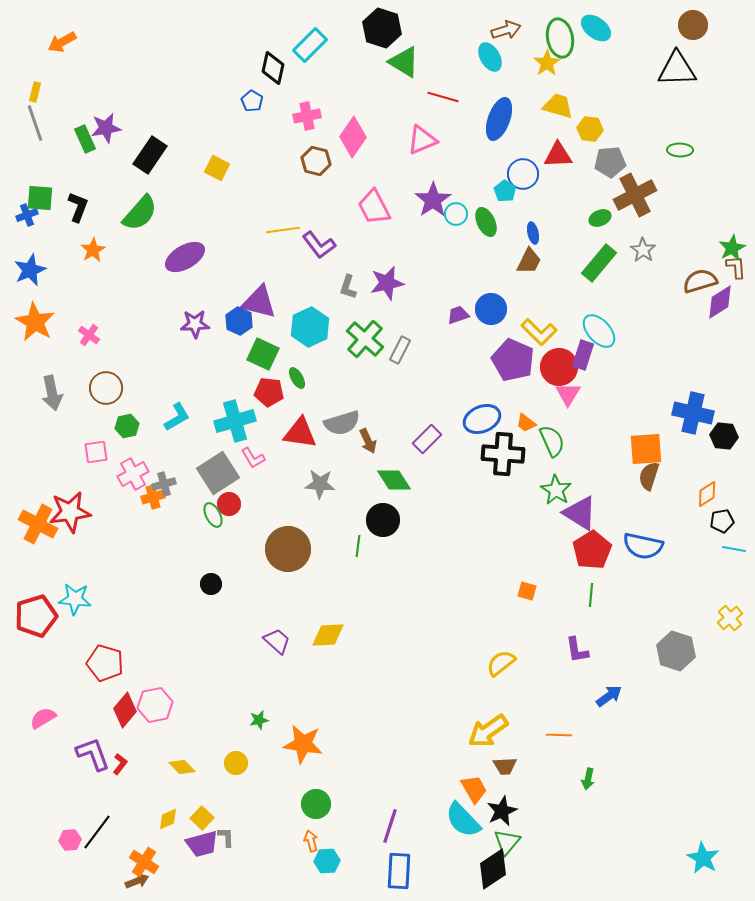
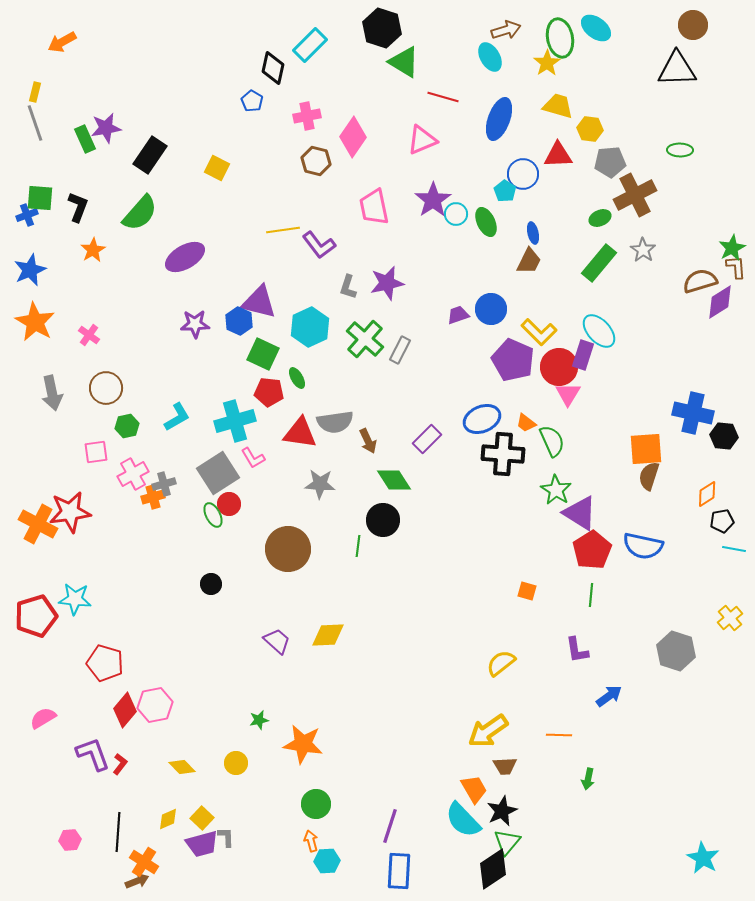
pink trapezoid at (374, 207): rotated 15 degrees clockwise
gray semicircle at (342, 423): moved 7 px left, 1 px up; rotated 9 degrees clockwise
black line at (97, 832): moved 21 px right; rotated 33 degrees counterclockwise
